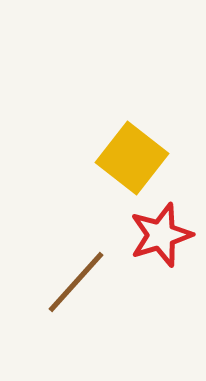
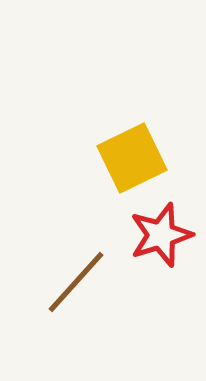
yellow square: rotated 26 degrees clockwise
